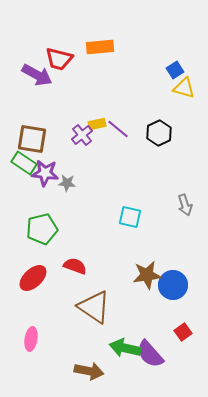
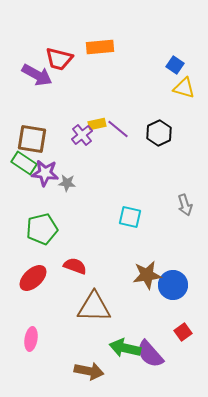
blue square: moved 5 px up; rotated 24 degrees counterclockwise
brown triangle: rotated 33 degrees counterclockwise
